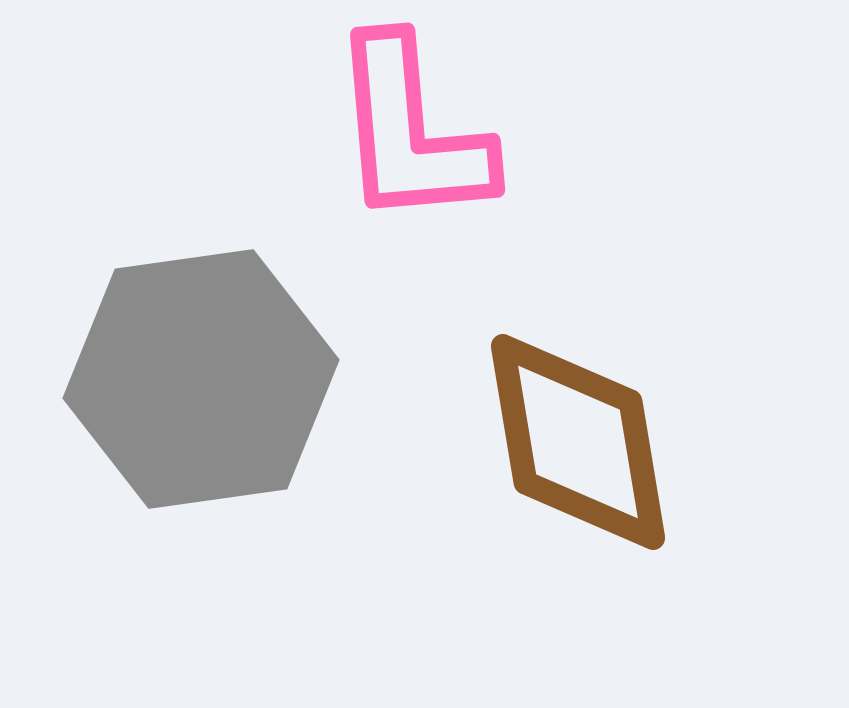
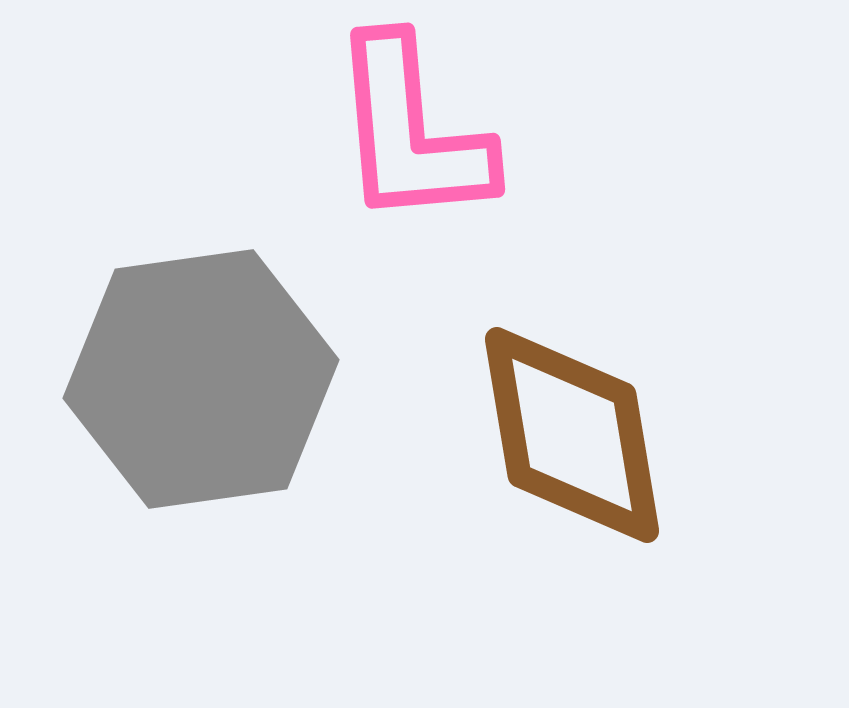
brown diamond: moved 6 px left, 7 px up
